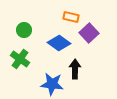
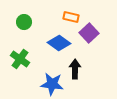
green circle: moved 8 px up
